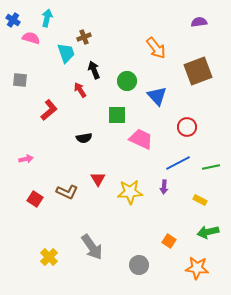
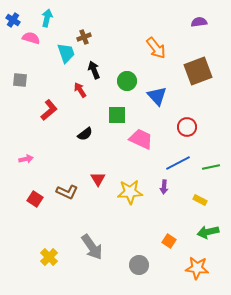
black semicircle: moved 1 px right, 4 px up; rotated 28 degrees counterclockwise
